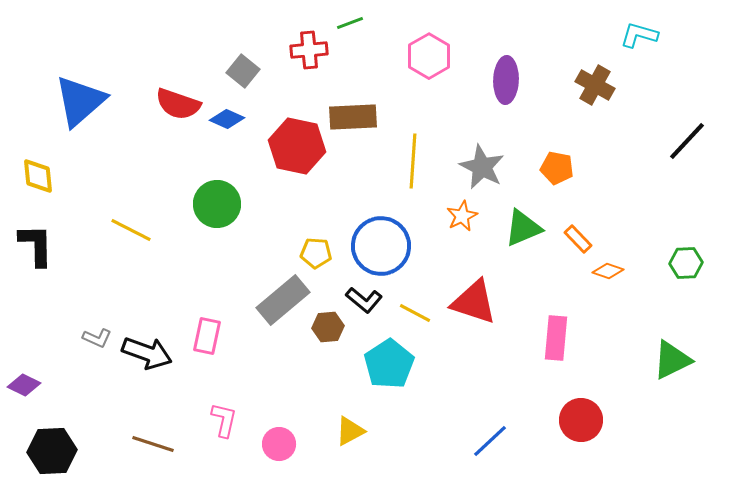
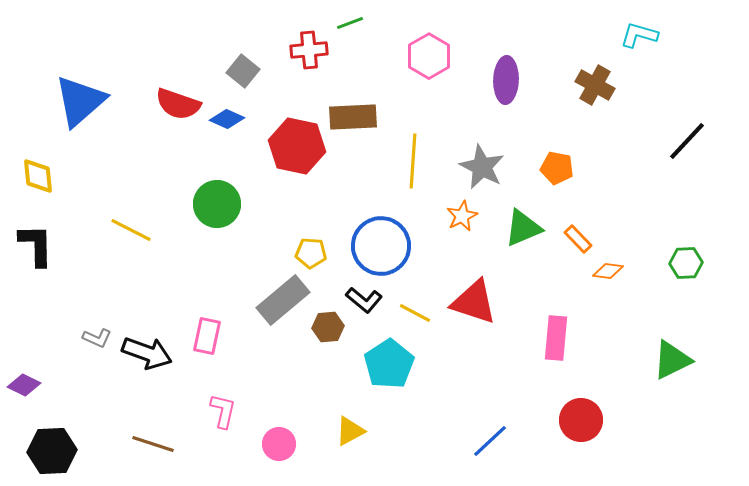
yellow pentagon at (316, 253): moved 5 px left
orange diamond at (608, 271): rotated 12 degrees counterclockwise
pink L-shape at (224, 420): moved 1 px left, 9 px up
